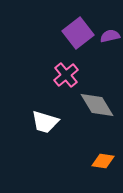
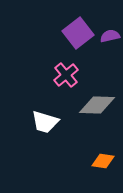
gray diamond: rotated 57 degrees counterclockwise
